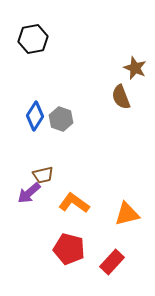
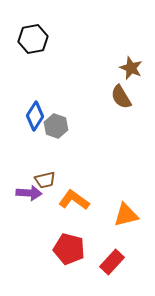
brown star: moved 4 px left
brown semicircle: rotated 10 degrees counterclockwise
gray hexagon: moved 5 px left, 7 px down
brown trapezoid: moved 2 px right, 5 px down
purple arrow: rotated 135 degrees counterclockwise
orange L-shape: moved 3 px up
orange triangle: moved 1 px left, 1 px down
